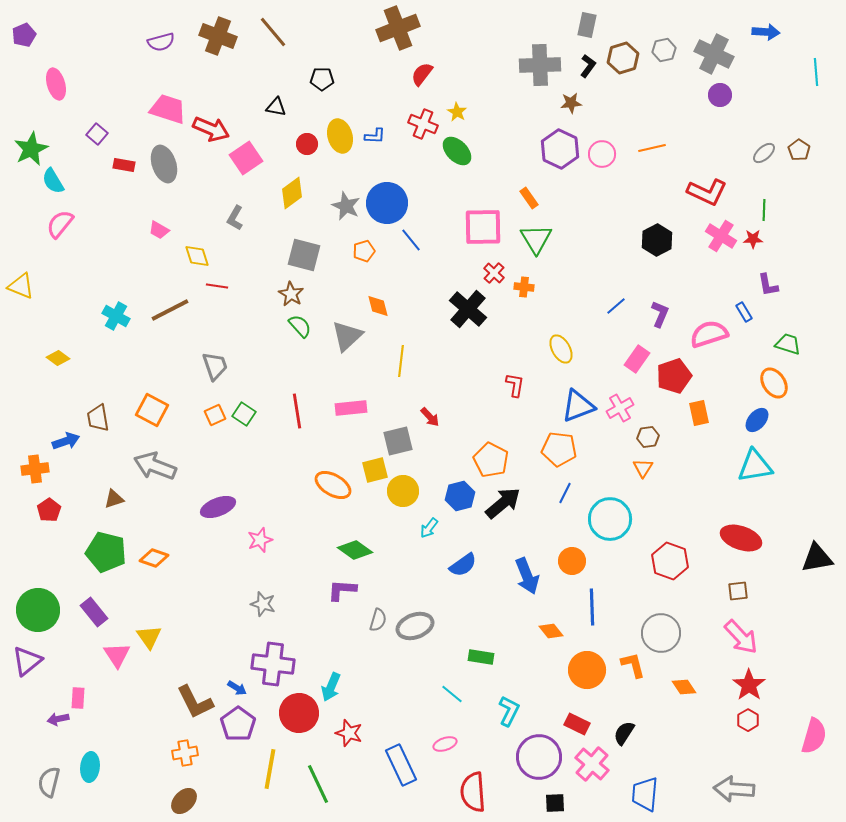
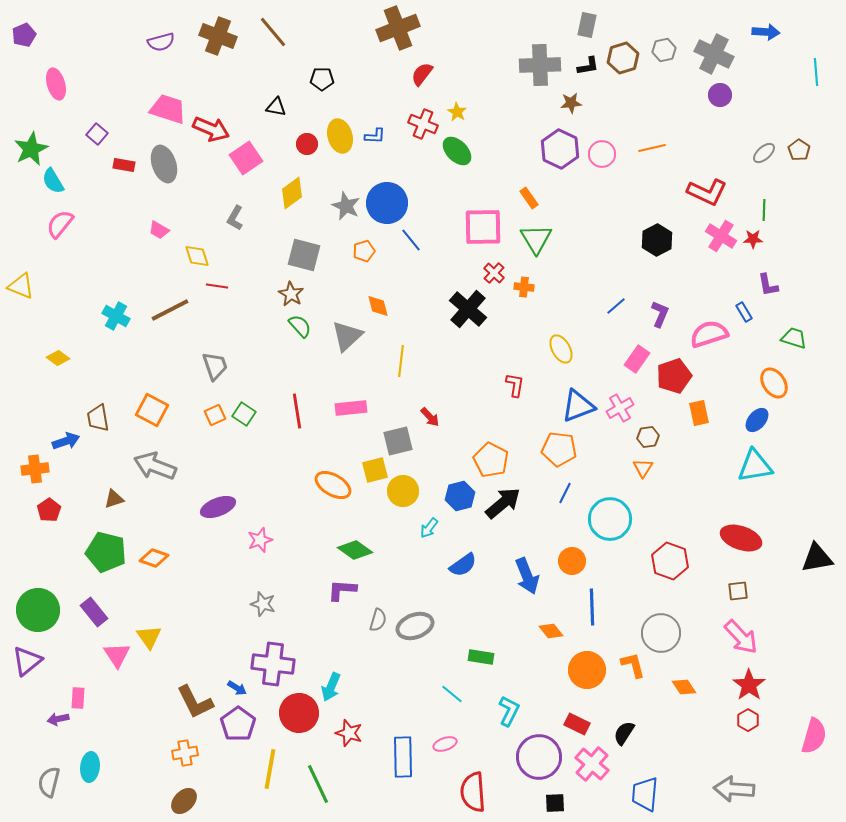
black L-shape at (588, 66): rotated 45 degrees clockwise
green trapezoid at (788, 344): moved 6 px right, 6 px up
blue rectangle at (401, 765): moved 2 px right, 8 px up; rotated 24 degrees clockwise
